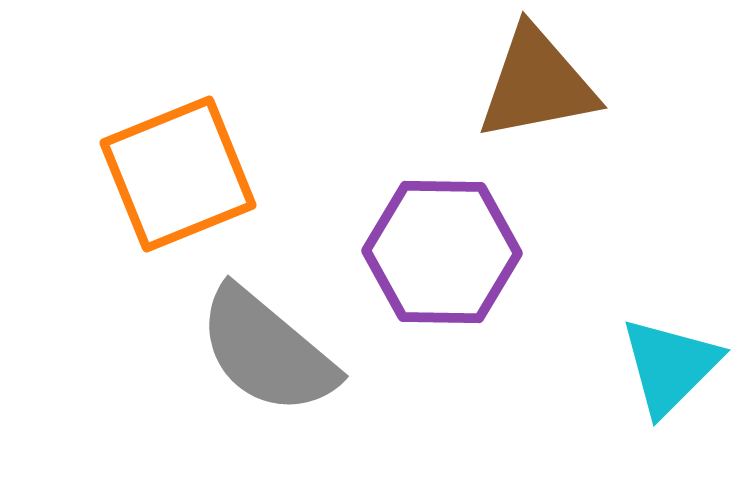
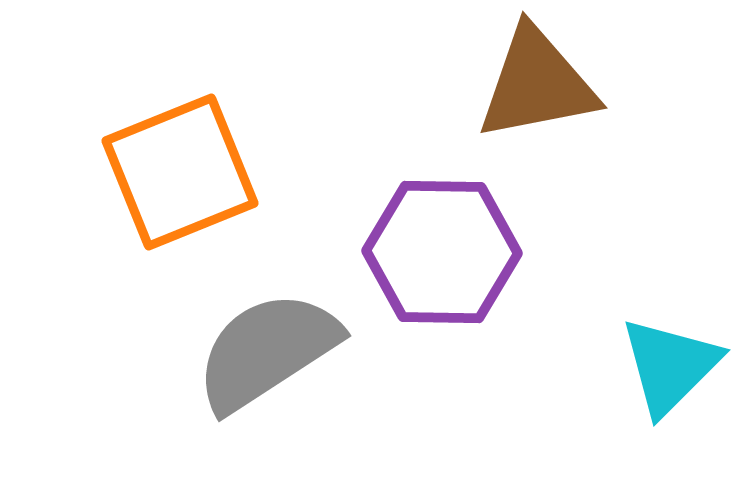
orange square: moved 2 px right, 2 px up
gray semicircle: rotated 107 degrees clockwise
